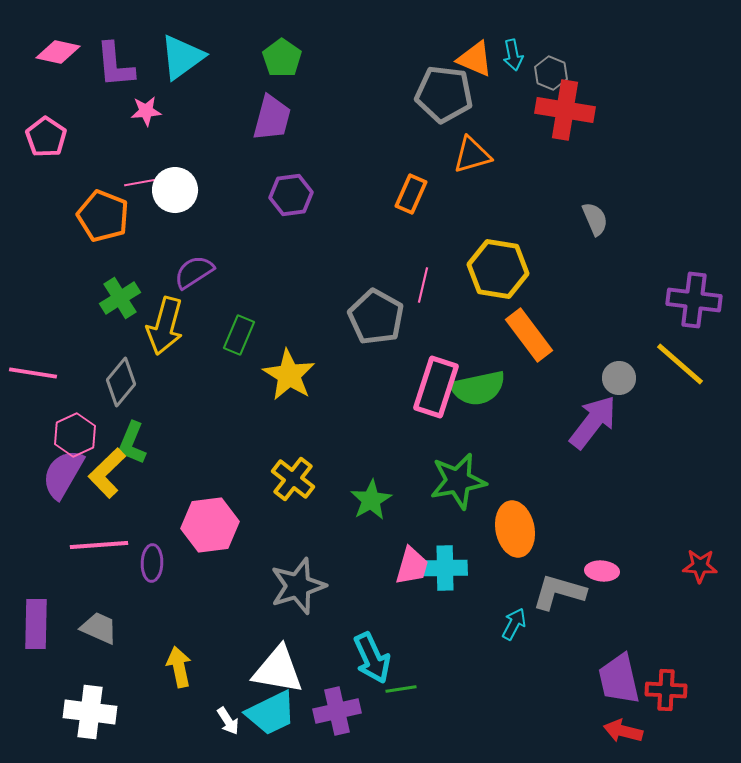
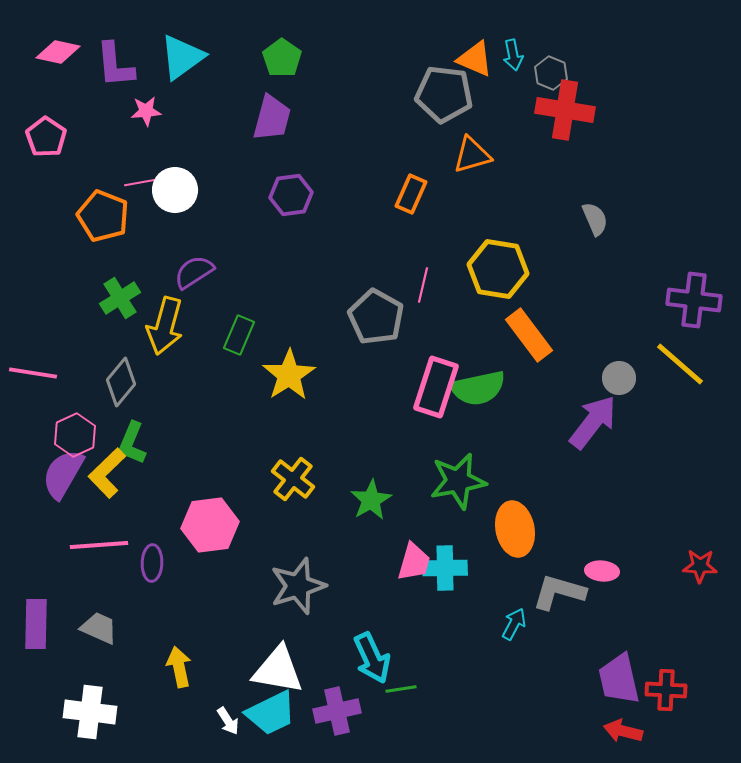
yellow star at (289, 375): rotated 8 degrees clockwise
pink trapezoid at (412, 566): moved 2 px right, 4 px up
